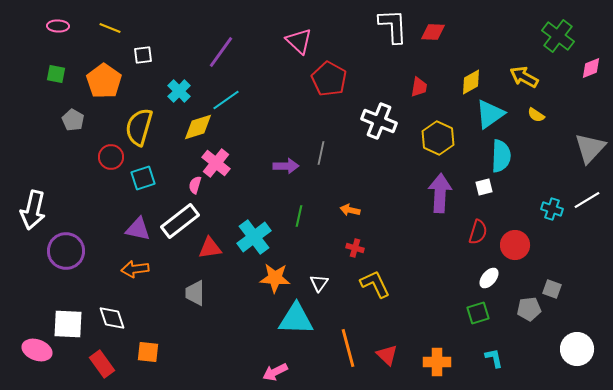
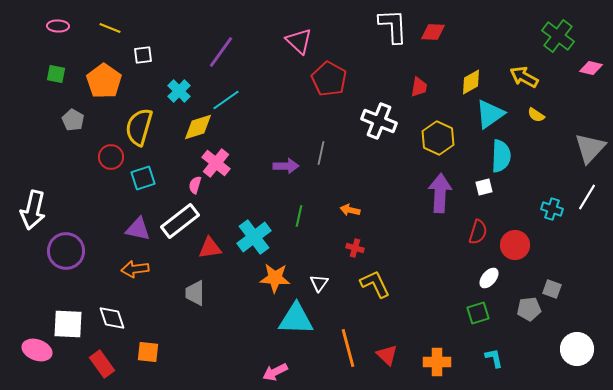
pink diamond at (591, 68): rotated 35 degrees clockwise
white line at (587, 200): moved 3 px up; rotated 28 degrees counterclockwise
